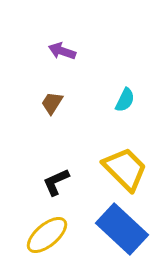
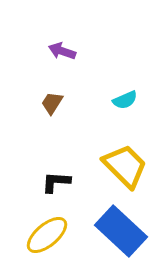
cyan semicircle: rotated 40 degrees clockwise
yellow trapezoid: moved 3 px up
black L-shape: rotated 28 degrees clockwise
blue rectangle: moved 1 px left, 2 px down
